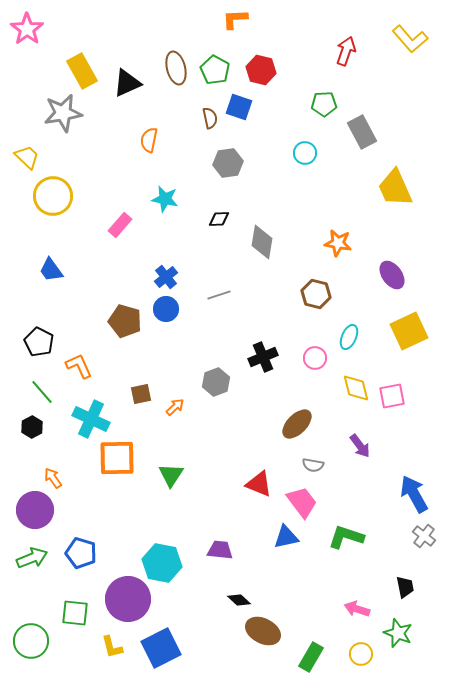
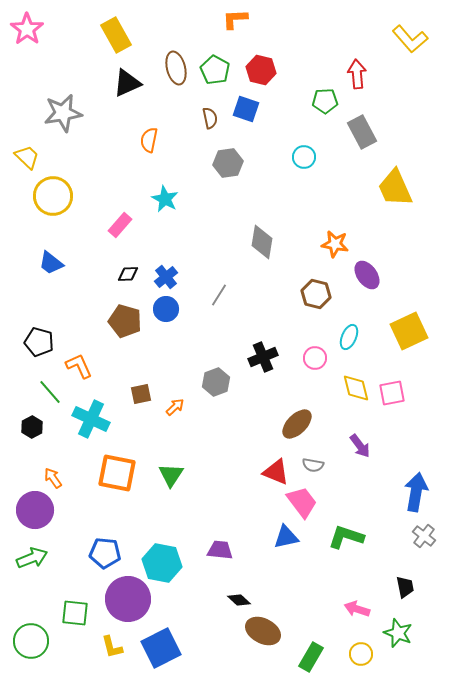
red arrow at (346, 51): moved 11 px right, 23 px down; rotated 24 degrees counterclockwise
yellow rectangle at (82, 71): moved 34 px right, 36 px up
green pentagon at (324, 104): moved 1 px right, 3 px up
blue square at (239, 107): moved 7 px right, 2 px down
cyan circle at (305, 153): moved 1 px left, 4 px down
cyan star at (165, 199): rotated 16 degrees clockwise
black diamond at (219, 219): moved 91 px left, 55 px down
orange star at (338, 243): moved 3 px left, 1 px down
blue trapezoid at (51, 270): moved 7 px up; rotated 16 degrees counterclockwise
purple ellipse at (392, 275): moved 25 px left
gray line at (219, 295): rotated 40 degrees counterclockwise
black pentagon at (39, 342): rotated 12 degrees counterclockwise
green line at (42, 392): moved 8 px right
pink square at (392, 396): moved 3 px up
orange square at (117, 458): moved 15 px down; rotated 12 degrees clockwise
red triangle at (259, 484): moved 17 px right, 12 px up
blue arrow at (414, 494): moved 2 px right, 2 px up; rotated 39 degrees clockwise
blue pentagon at (81, 553): moved 24 px right; rotated 12 degrees counterclockwise
